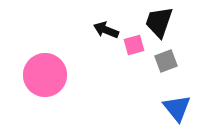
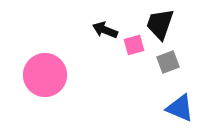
black trapezoid: moved 1 px right, 2 px down
black arrow: moved 1 px left
gray square: moved 2 px right, 1 px down
blue triangle: moved 3 px right; rotated 28 degrees counterclockwise
